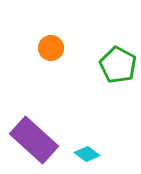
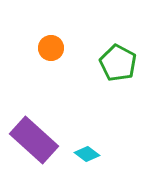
green pentagon: moved 2 px up
